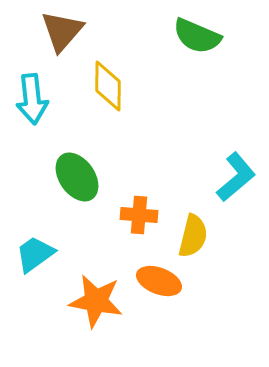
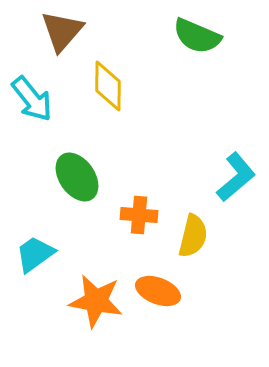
cyan arrow: rotated 33 degrees counterclockwise
orange ellipse: moved 1 px left, 10 px down
